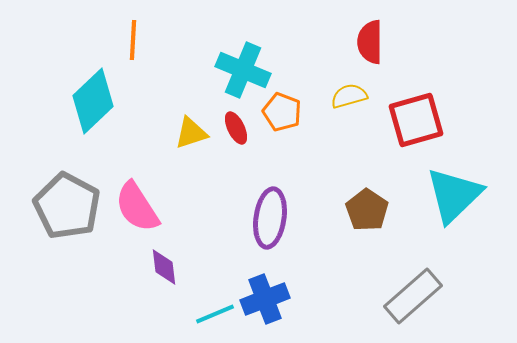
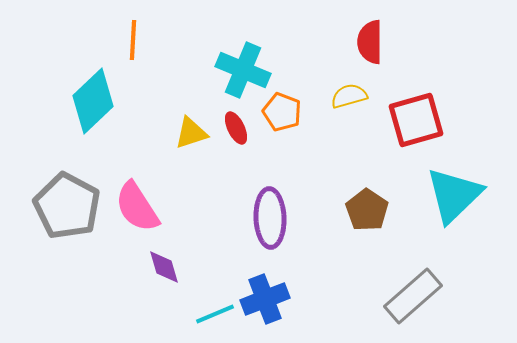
purple ellipse: rotated 10 degrees counterclockwise
purple diamond: rotated 9 degrees counterclockwise
